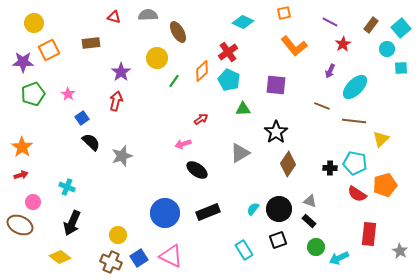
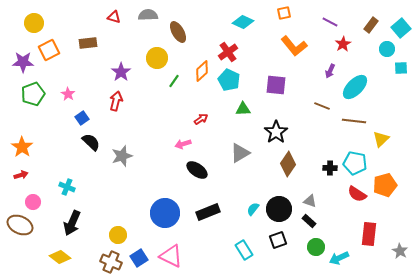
brown rectangle at (91, 43): moved 3 px left
